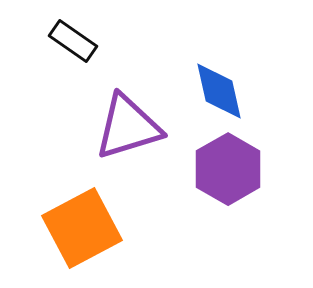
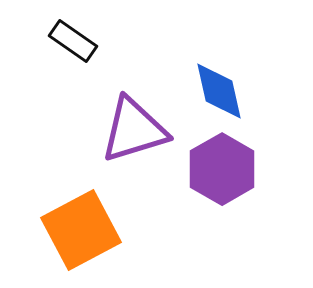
purple triangle: moved 6 px right, 3 px down
purple hexagon: moved 6 px left
orange square: moved 1 px left, 2 px down
